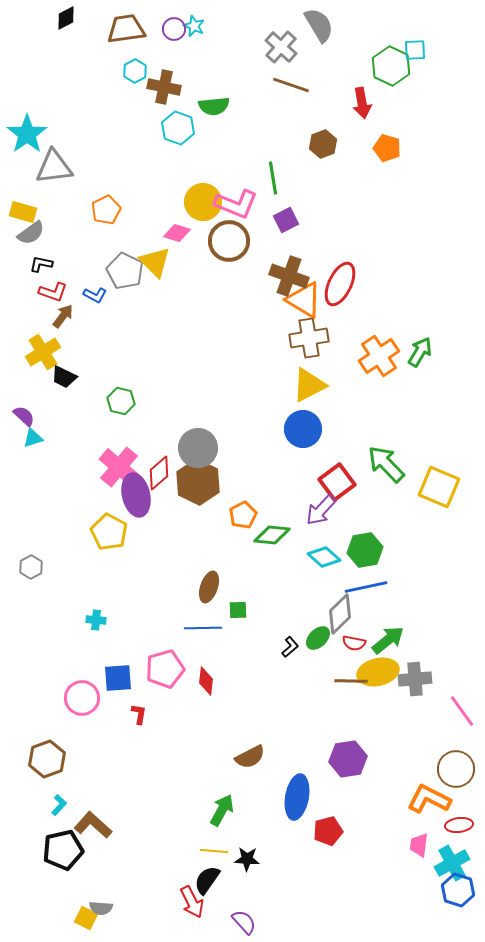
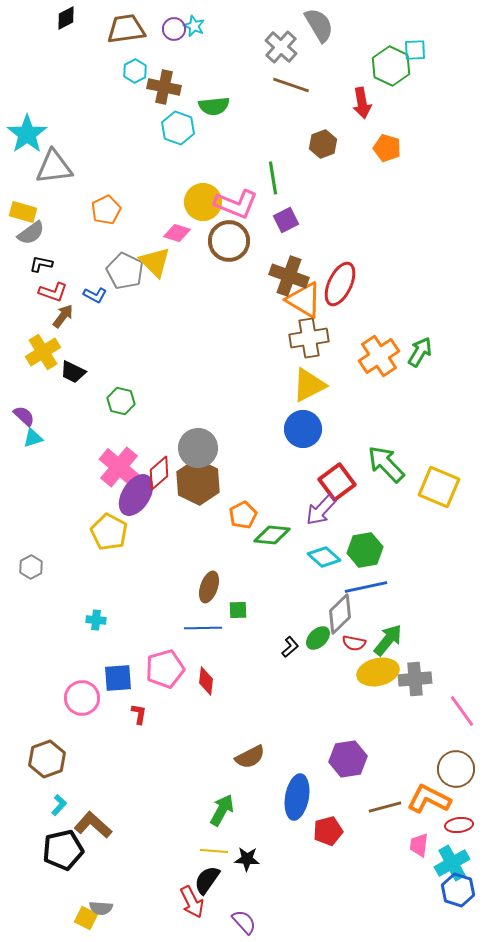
black trapezoid at (64, 377): moved 9 px right, 5 px up
purple ellipse at (136, 495): rotated 45 degrees clockwise
green arrow at (388, 640): rotated 12 degrees counterclockwise
brown line at (351, 681): moved 34 px right, 126 px down; rotated 16 degrees counterclockwise
